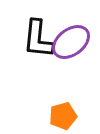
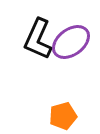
black L-shape: rotated 18 degrees clockwise
